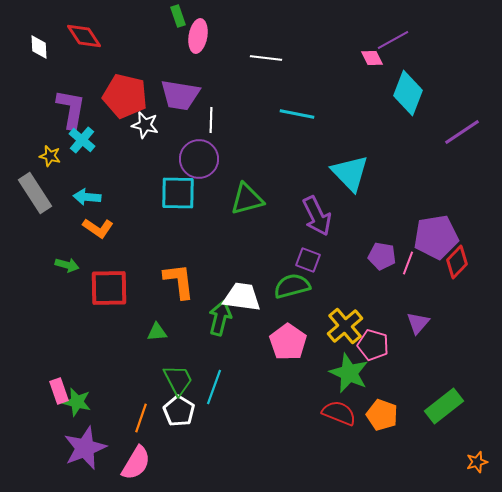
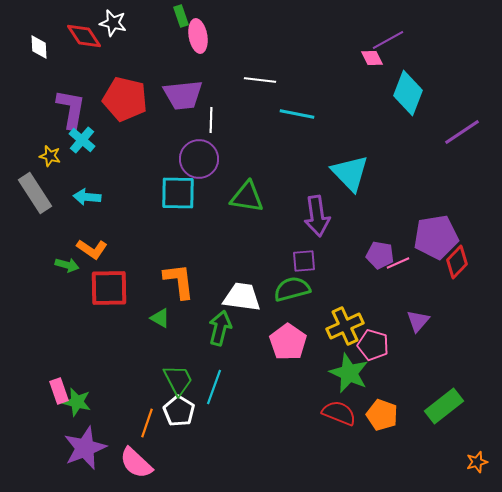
green rectangle at (178, 16): moved 3 px right
pink ellipse at (198, 36): rotated 20 degrees counterclockwise
purple line at (393, 40): moved 5 px left
white line at (266, 58): moved 6 px left, 22 px down
purple trapezoid at (180, 95): moved 3 px right; rotated 15 degrees counterclockwise
red pentagon at (125, 96): moved 3 px down
white star at (145, 125): moved 32 px left, 102 px up
green triangle at (247, 199): moved 2 px up; rotated 24 degrees clockwise
purple arrow at (317, 216): rotated 18 degrees clockwise
orange L-shape at (98, 228): moved 6 px left, 21 px down
purple pentagon at (382, 256): moved 2 px left, 1 px up
purple square at (308, 260): moved 4 px left, 1 px down; rotated 25 degrees counterclockwise
pink line at (408, 263): moved 10 px left; rotated 45 degrees clockwise
green semicircle at (292, 286): moved 3 px down
green arrow at (220, 318): moved 10 px down
purple triangle at (418, 323): moved 2 px up
yellow cross at (345, 326): rotated 15 degrees clockwise
green triangle at (157, 332): moved 3 px right, 14 px up; rotated 35 degrees clockwise
orange line at (141, 418): moved 6 px right, 5 px down
pink semicircle at (136, 463): rotated 102 degrees clockwise
